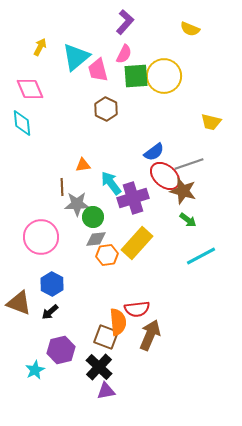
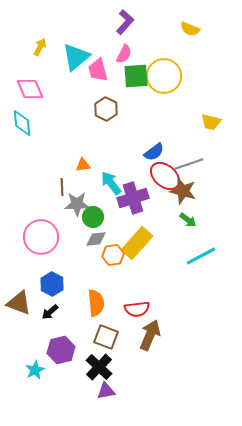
orange hexagon: moved 6 px right
orange semicircle: moved 22 px left, 19 px up
